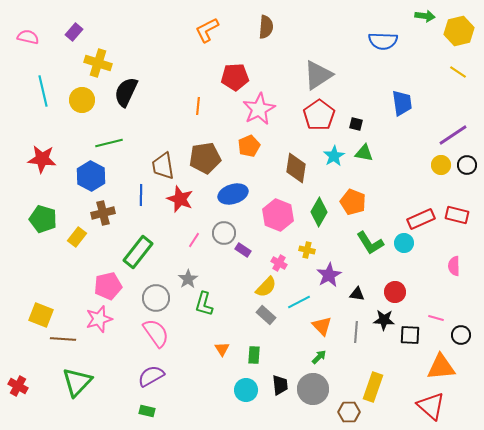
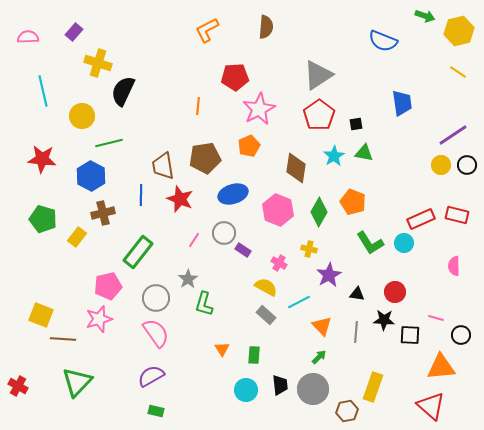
green arrow at (425, 16): rotated 12 degrees clockwise
pink semicircle at (28, 37): rotated 15 degrees counterclockwise
blue semicircle at (383, 41): rotated 20 degrees clockwise
black semicircle at (126, 92): moved 3 px left, 1 px up
yellow circle at (82, 100): moved 16 px down
black square at (356, 124): rotated 24 degrees counterclockwise
pink hexagon at (278, 215): moved 5 px up
yellow cross at (307, 250): moved 2 px right, 1 px up
yellow semicircle at (266, 287): rotated 105 degrees counterclockwise
green rectangle at (147, 411): moved 9 px right
brown hexagon at (349, 412): moved 2 px left, 1 px up; rotated 10 degrees counterclockwise
